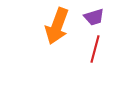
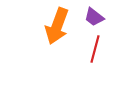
purple trapezoid: rotated 55 degrees clockwise
